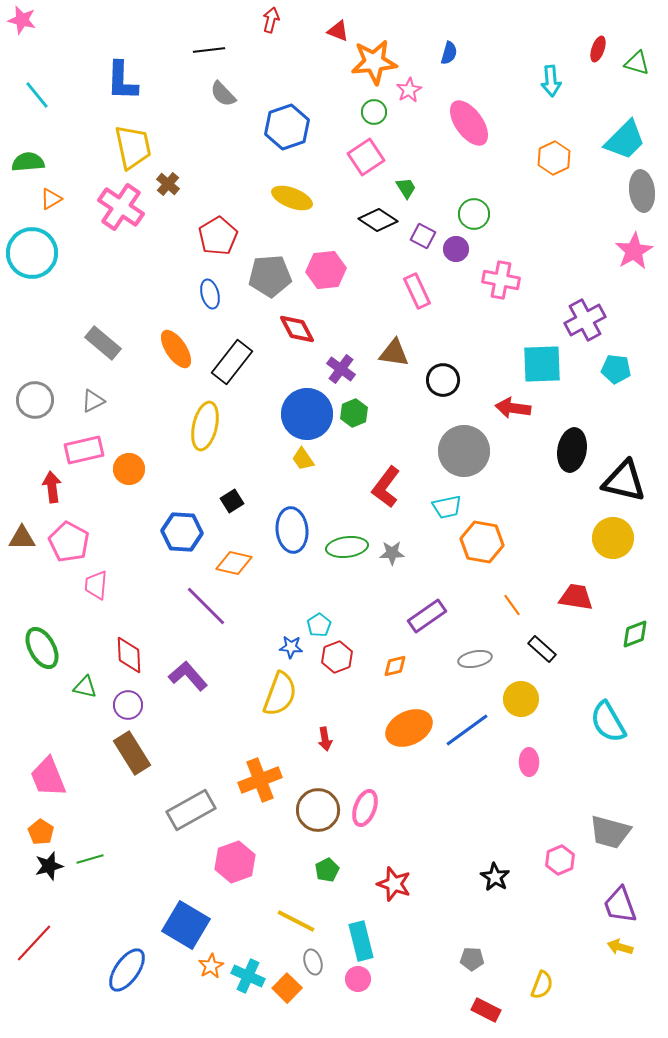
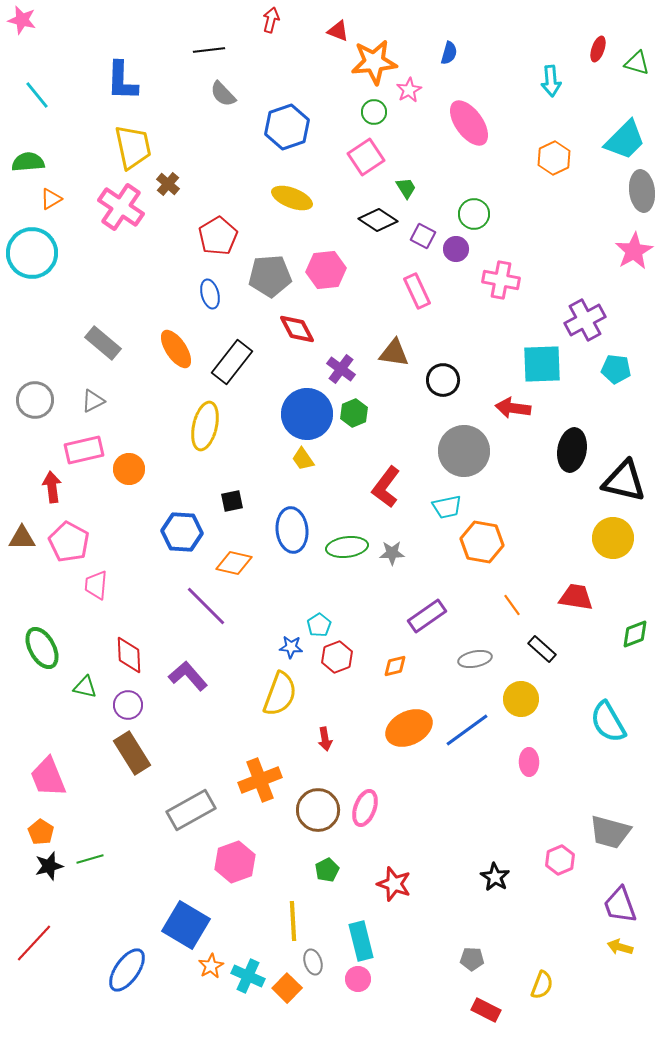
black square at (232, 501): rotated 20 degrees clockwise
yellow line at (296, 921): moved 3 px left; rotated 60 degrees clockwise
